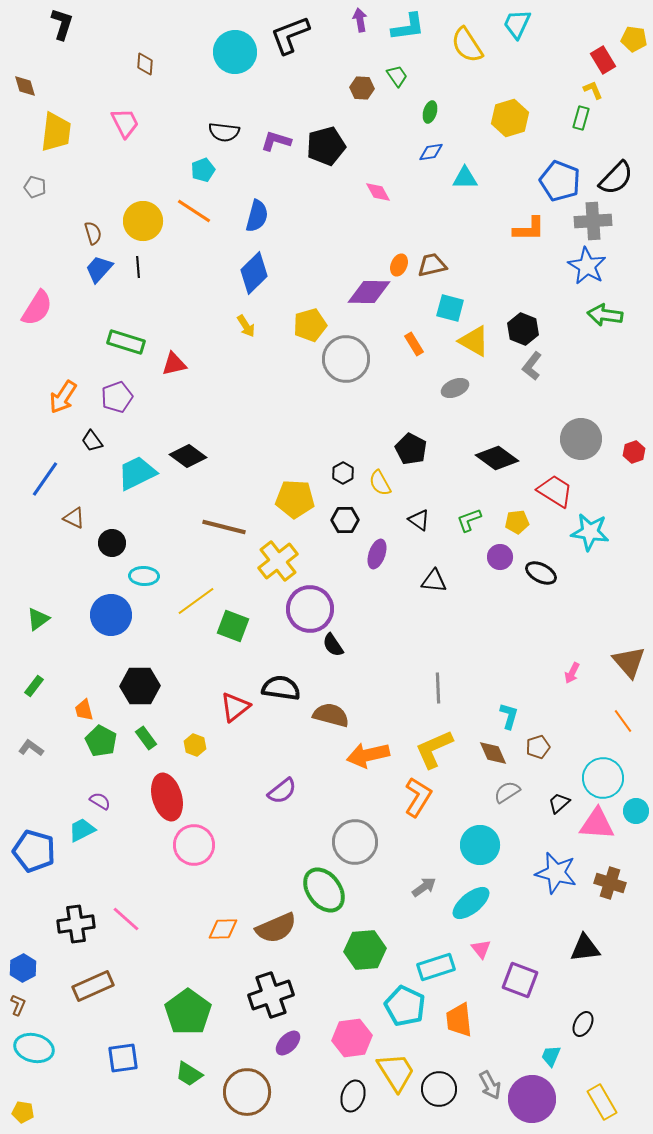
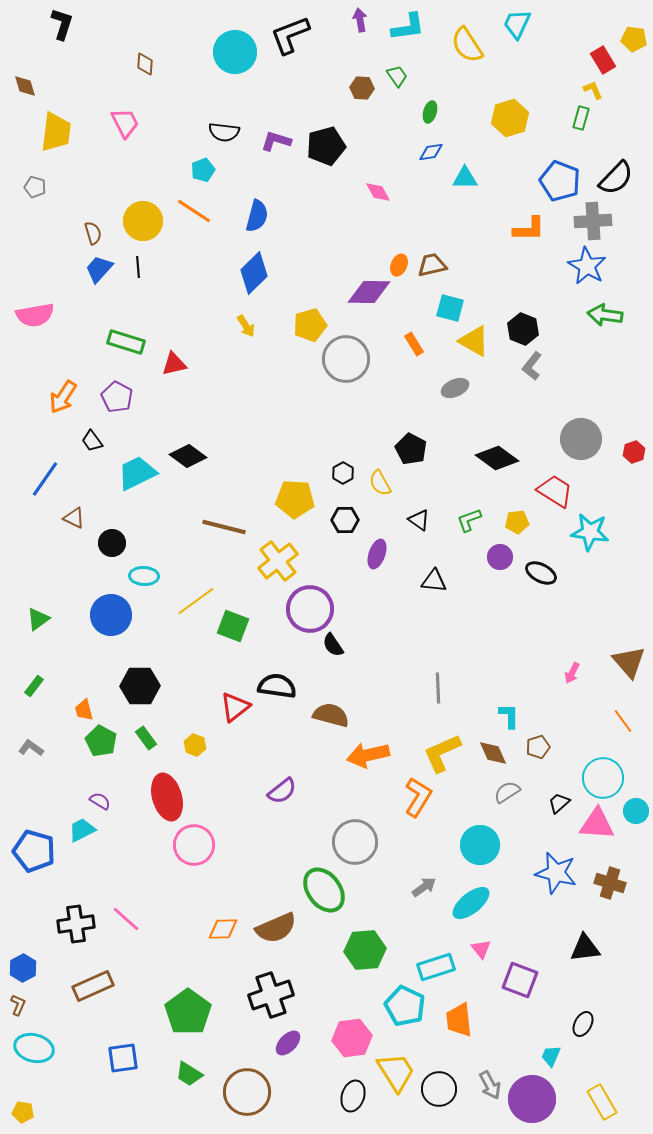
pink semicircle at (37, 308): moved 2 px left, 7 px down; rotated 48 degrees clockwise
purple pentagon at (117, 397): rotated 24 degrees counterclockwise
black semicircle at (281, 688): moved 4 px left, 2 px up
cyan L-shape at (509, 716): rotated 16 degrees counterclockwise
yellow L-shape at (434, 749): moved 8 px right, 4 px down
